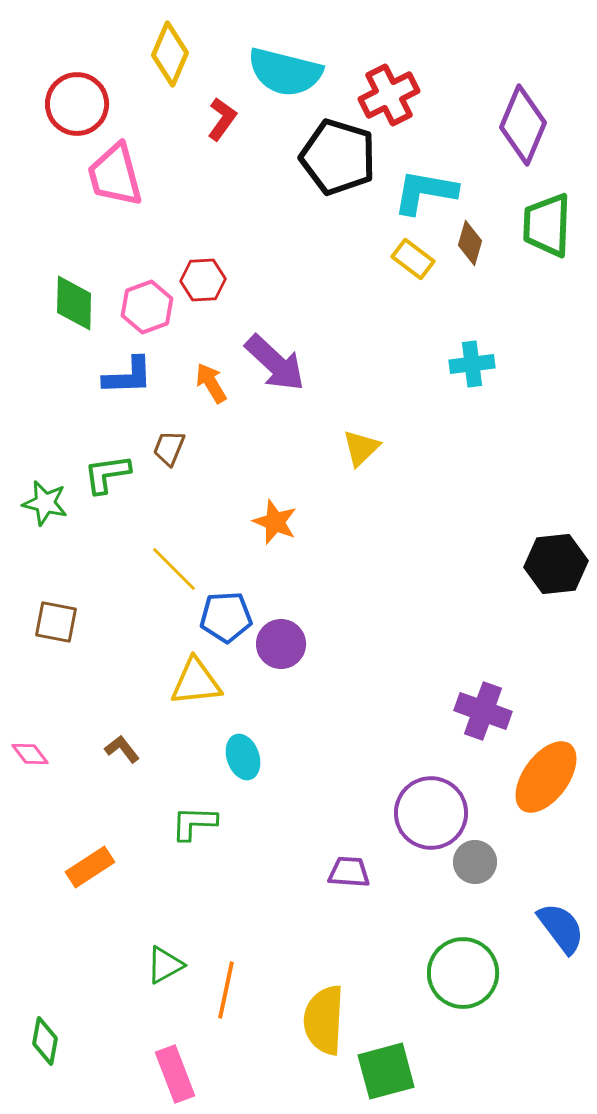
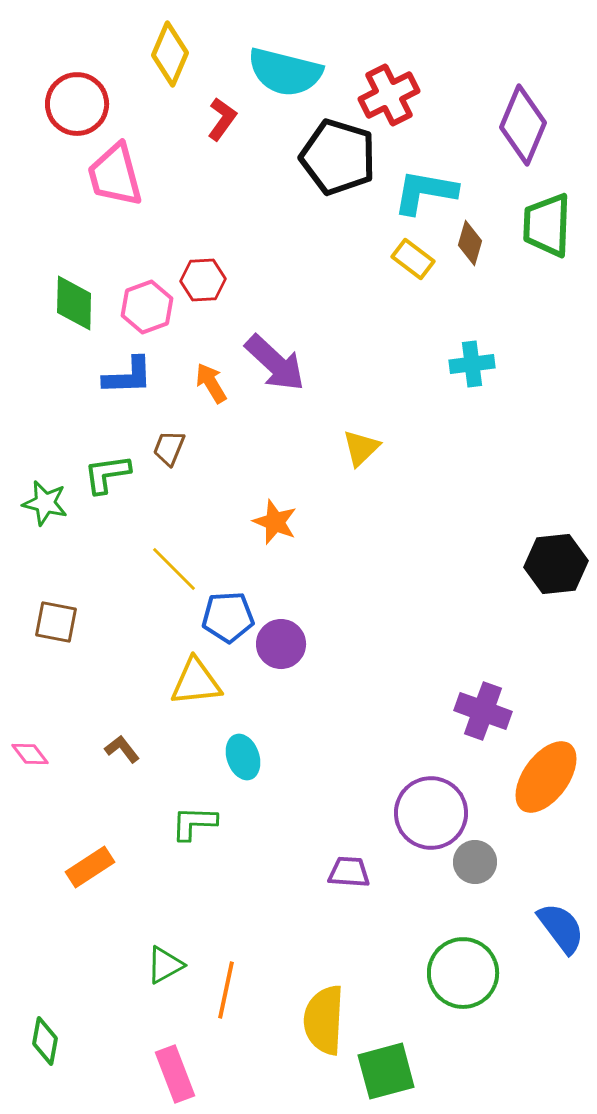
blue pentagon at (226, 617): moved 2 px right
